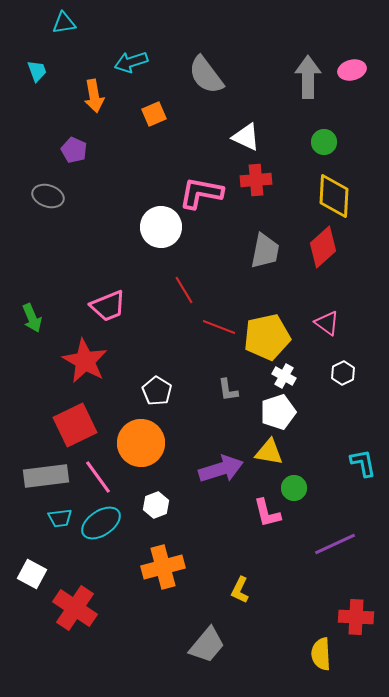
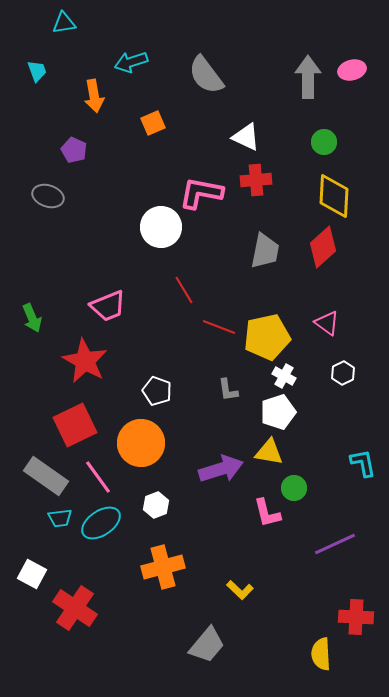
orange square at (154, 114): moved 1 px left, 9 px down
white pentagon at (157, 391): rotated 12 degrees counterclockwise
gray rectangle at (46, 476): rotated 42 degrees clockwise
yellow L-shape at (240, 590): rotated 72 degrees counterclockwise
